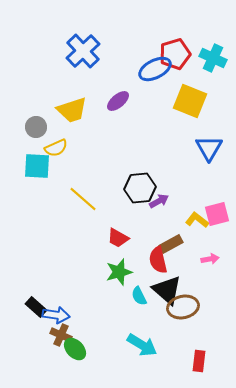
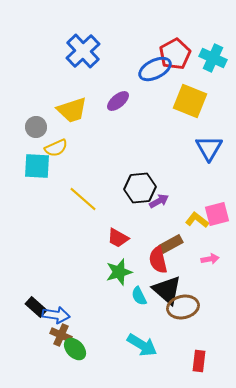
red pentagon: rotated 12 degrees counterclockwise
